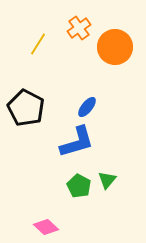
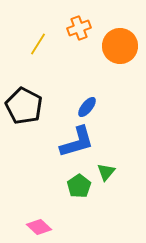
orange cross: rotated 15 degrees clockwise
orange circle: moved 5 px right, 1 px up
black pentagon: moved 2 px left, 2 px up
green triangle: moved 1 px left, 8 px up
green pentagon: rotated 10 degrees clockwise
pink diamond: moved 7 px left
